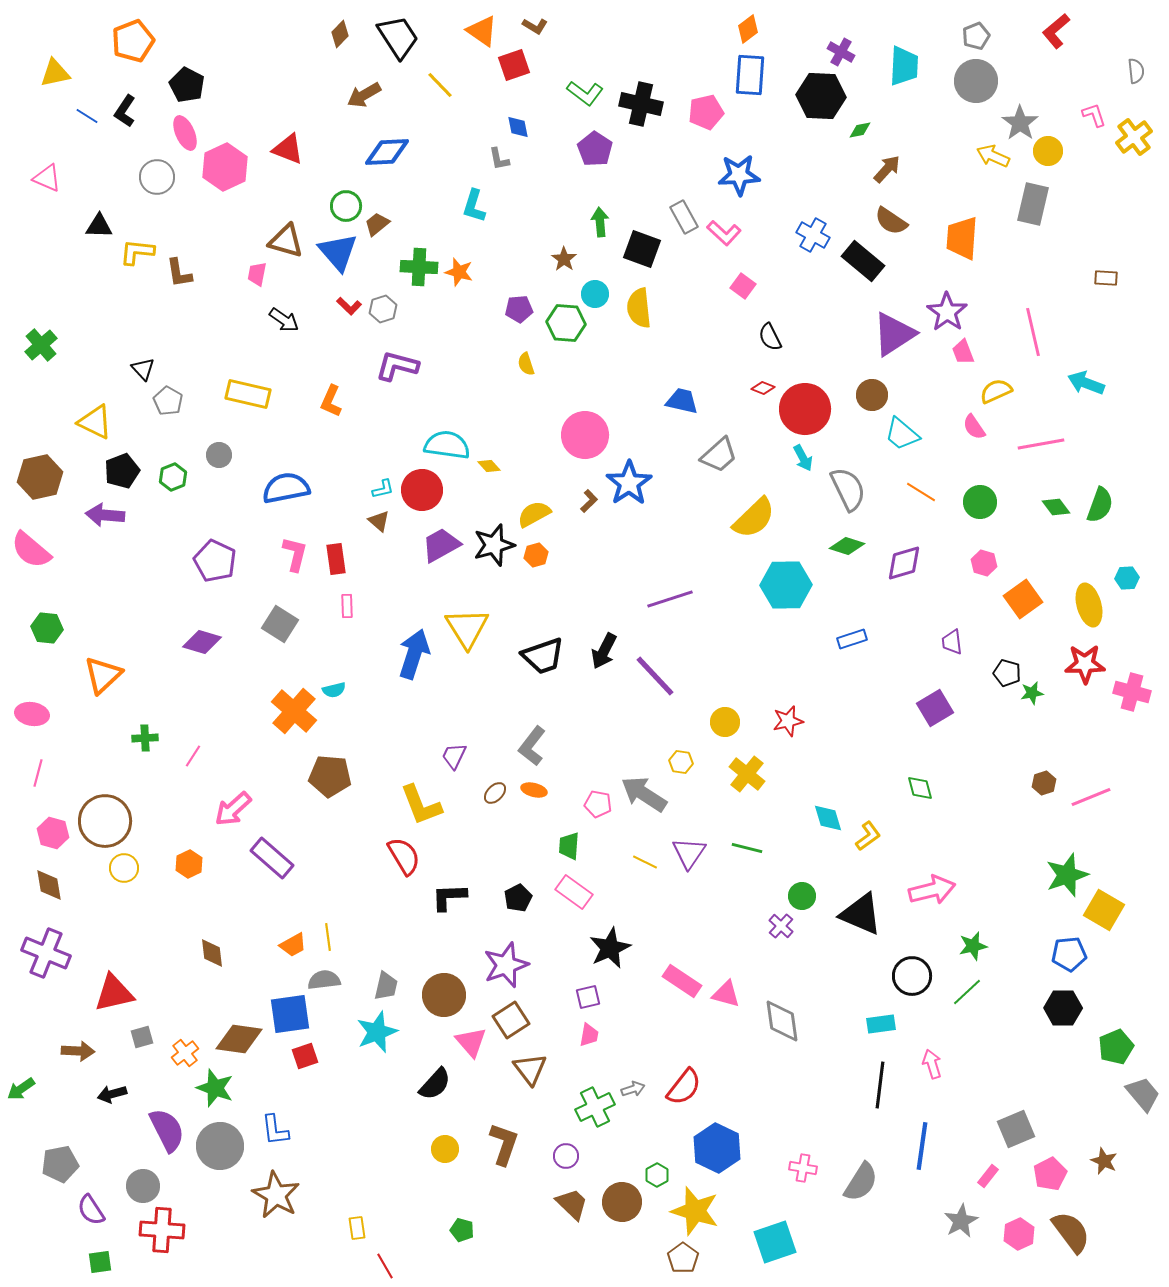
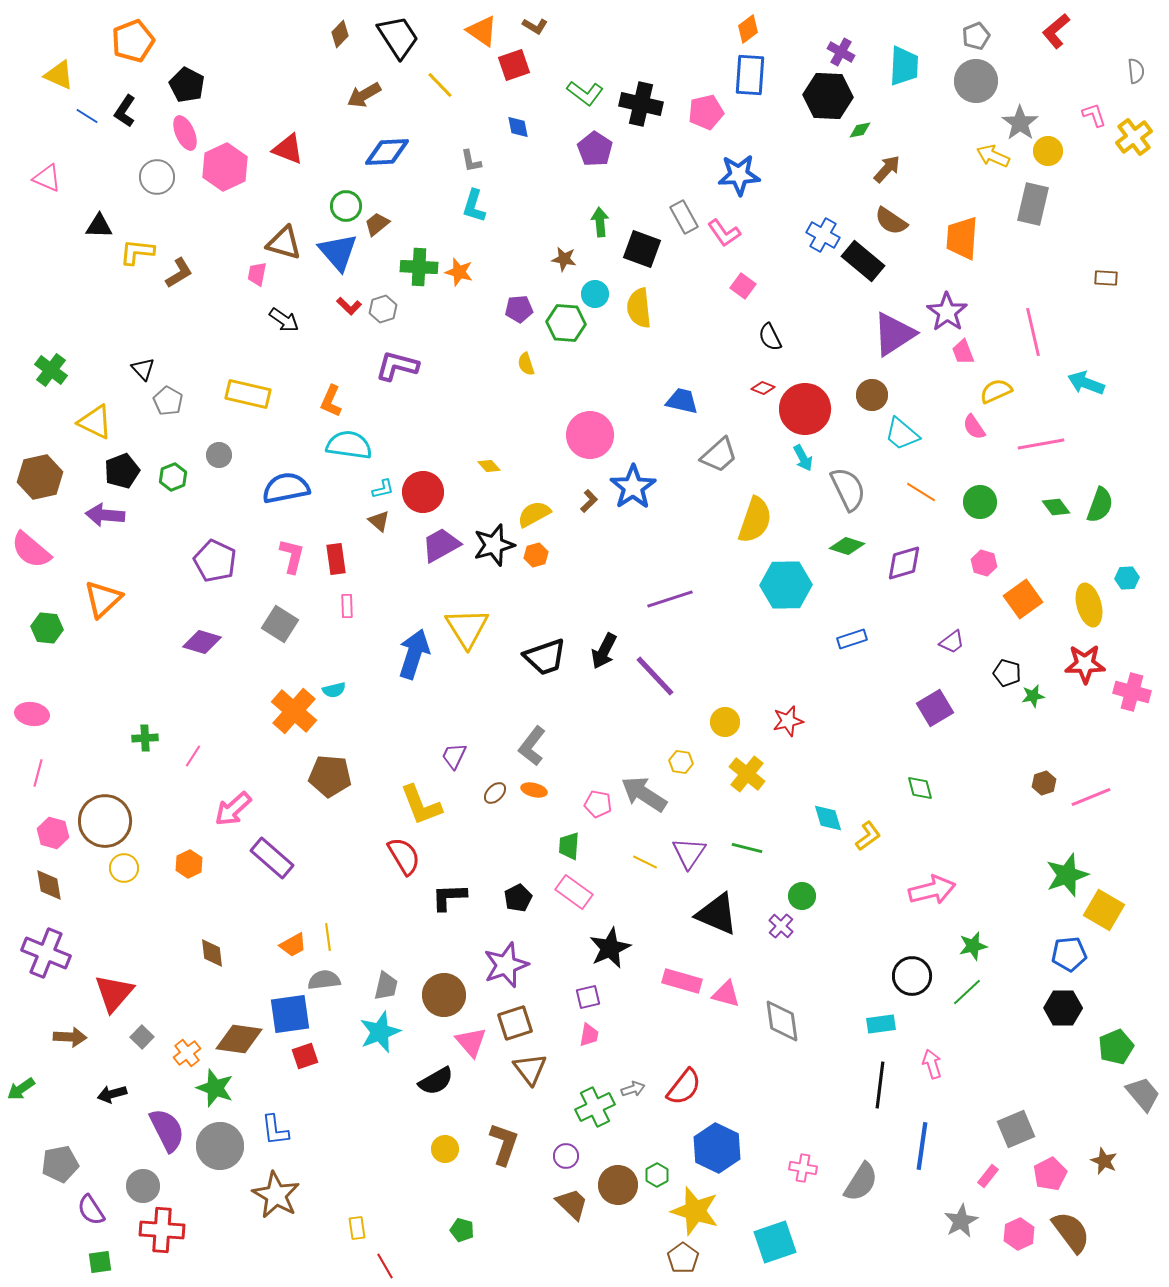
yellow triangle at (55, 73): moved 4 px right, 2 px down; rotated 36 degrees clockwise
black hexagon at (821, 96): moved 7 px right
gray L-shape at (499, 159): moved 28 px left, 2 px down
pink L-shape at (724, 233): rotated 12 degrees clockwise
blue cross at (813, 235): moved 10 px right
brown triangle at (286, 241): moved 2 px left, 2 px down
brown star at (564, 259): rotated 25 degrees counterclockwise
brown L-shape at (179, 273): rotated 112 degrees counterclockwise
green cross at (41, 345): moved 10 px right, 25 px down; rotated 12 degrees counterclockwise
pink circle at (585, 435): moved 5 px right
cyan semicircle at (447, 445): moved 98 px left
blue star at (629, 483): moved 4 px right, 4 px down
red circle at (422, 490): moved 1 px right, 2 px down
yellow semicircle at (754, 518): moved 1 px right, 2 px down; rotated 27 degrees counterclockwise
pink L-shape at (295, 554): moved 3 px left, 2 px down
purple trapezoid at (952, 642): rotated 120 degrees counterclockwise
black trapezoid at (543, 656): moved 2 px right, 1 px down
orange triangle at (103, 675): moved 76 px up
green star at (1032, 693): moved 1 px right, 3 px down
black triangle at (861, 914): moved 144 px left
pink rectangle at (682, 981): rotated 18 degrees counterclockwise
red triangle at (114, 993): rotated 36 degrees counterclockwise
brown square at (511, 1020): moved 4 px right, 3 px down; rotated 15 degrees clockwise
cyan star at (377, 1032): moved 3 px right
gray square at (142, 1037): rotated 30 degrees counterclockwise
brown arrow at (78, 1051): moved 8 px left, 14 px up
orange cross at (185, 1053): moved 2 px right
black semicircle at (435, 1084): moved 1 px right, 3 px up; rotated 18 degrees clockwise
brown circle at (622, 1202): moved 4 px left, 17 px up
